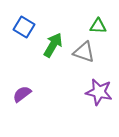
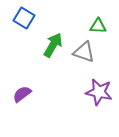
blue square: moved 9 px up
